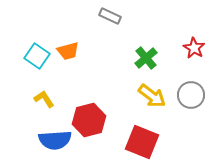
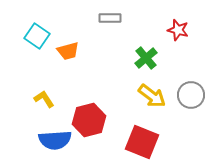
gray rectangle: moved 2 px down; rotated 25 degrees counterclockwise
red star: moved 16 px left, 18 px up; rotated 15 degrees counterclockwise
cyan square: moved 20 px up
